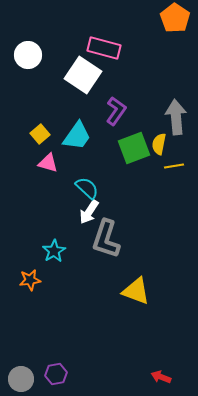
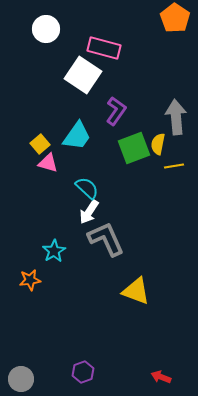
white circle: moved 18 px right, 26 px up
yellow square: moved 10 px down
yellow semicircle: moved 1 px left
gray L-shape: rotated 138 degrees clockwise
purple hexagon: moved 27 px right, 2 px up; rotated 10 degrees counterclockwise
